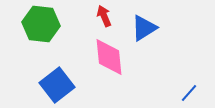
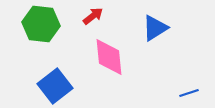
red arrow: moved 11 px left; rotated 75 degrees clockwise
blue triangle: moved 11 px right
blue square: moved 2 px left, 1 px down
blue line: rotated 30 degrees clockwise
